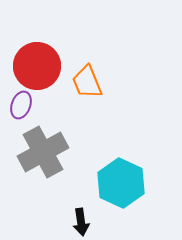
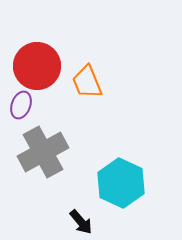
black arrow: rotated 32 degrees counterclockwise
